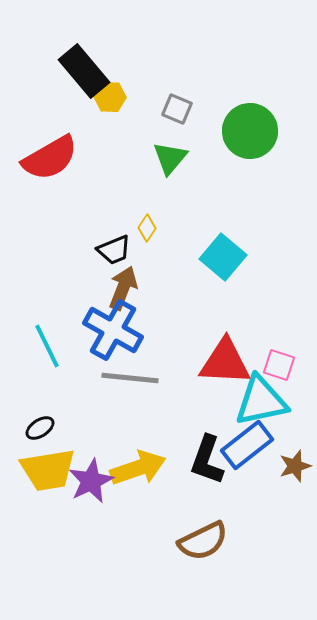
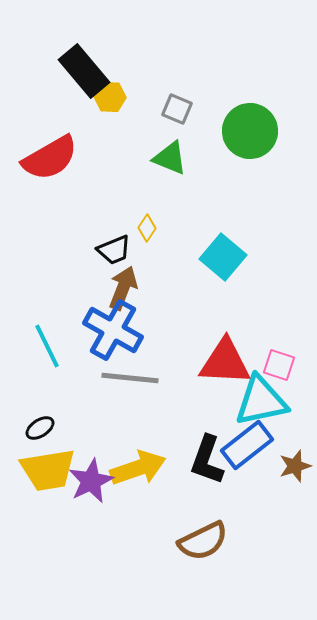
green triangle: rotated 48 degrees counterclockwise
